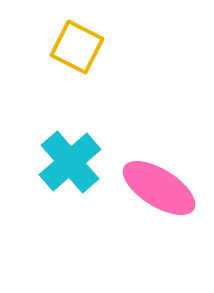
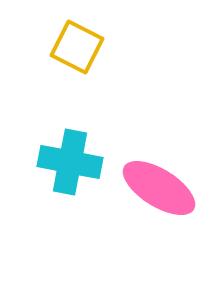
cyan cross: rotated 38 degrees counterclockwise
